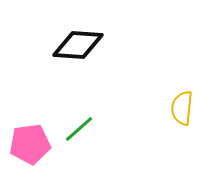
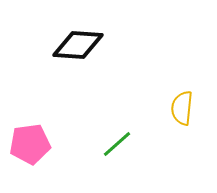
green line: moved 38 px right, 15 px down
